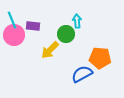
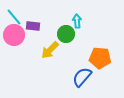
cyan line: moved 2 px right, 3 px up; rotated 18 degrees counterclockwise
blue semicircle: moved 3 px down; rotated 20 degrees counterclockwise
